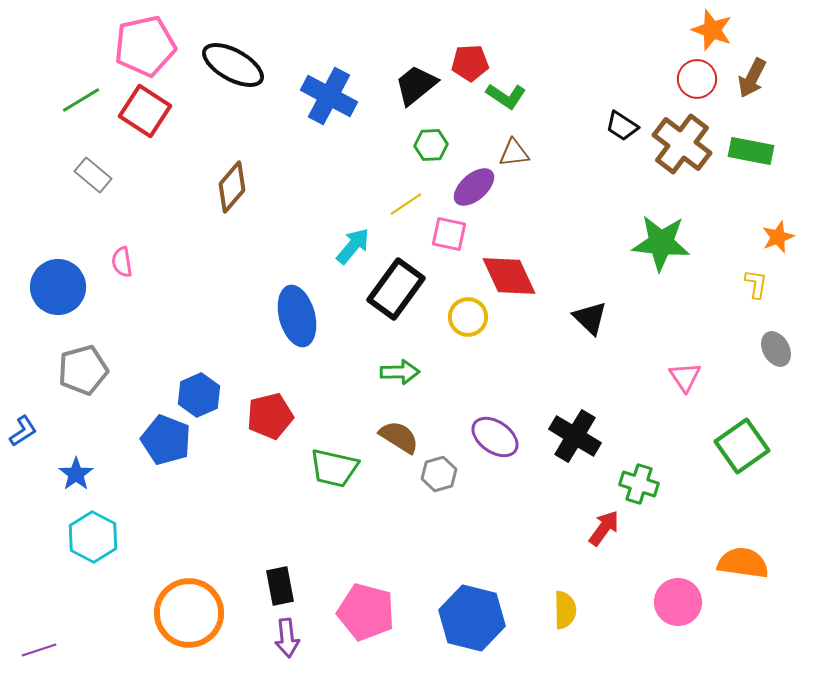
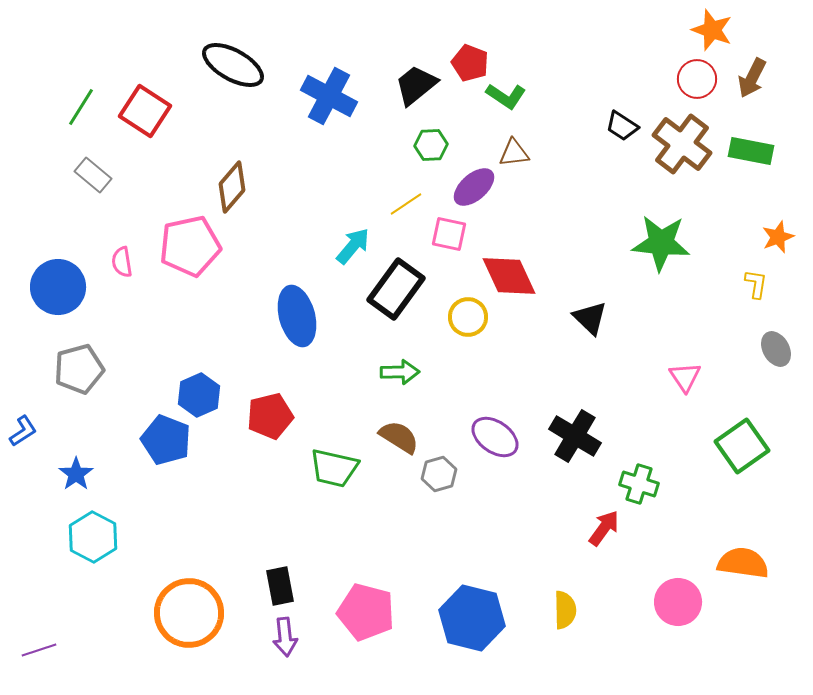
pink pentagon at (145, 46): moved 45 px right, 200 px down
red pentagon at (470, 63): rotated 24 degrees clockwise
green line at (81, 100): moved 7 px down; rotated 27 degrees counterclockwise
gray pentagon at (83, 370): moved 4 px left, 1 px up
purple arrow at (287, 638): moved 2 px left, 1 px up
